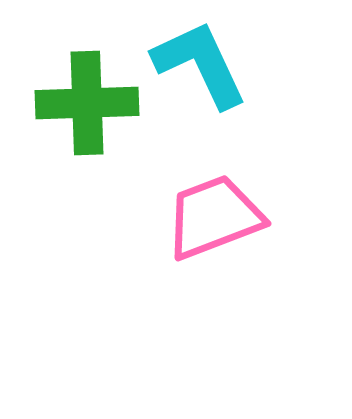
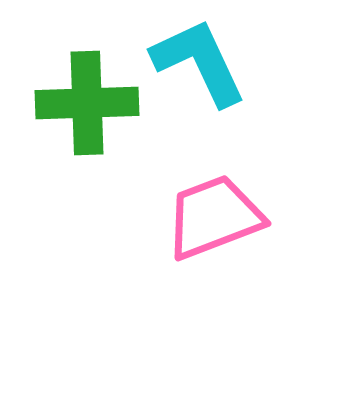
cyan L-shape: moved 1 px left, 2 px up
